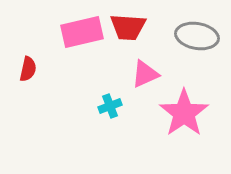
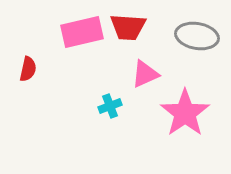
pink star: moved 1 px right
